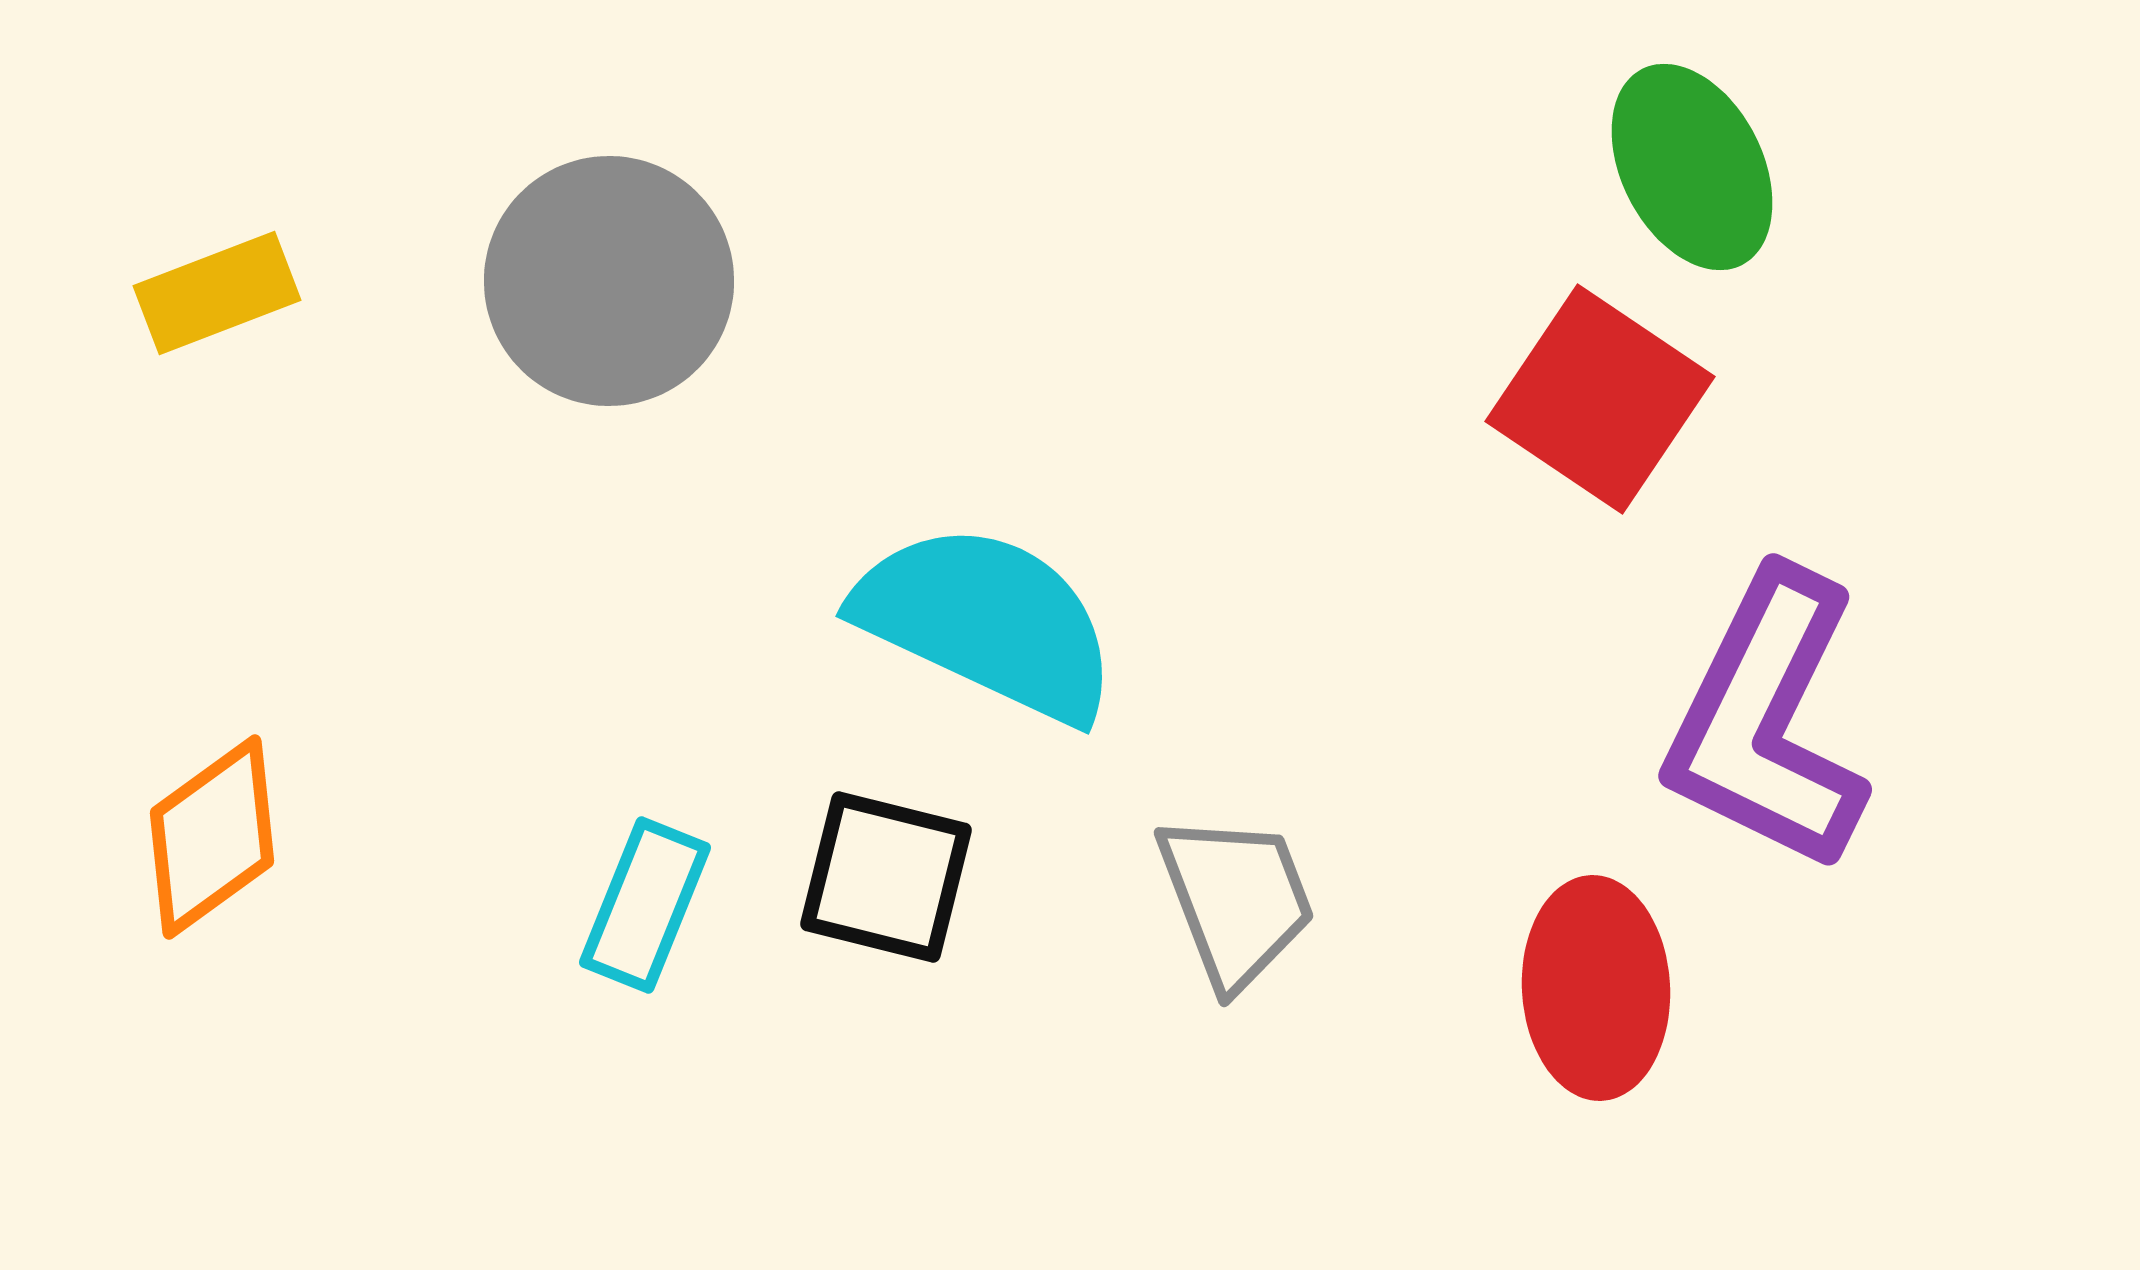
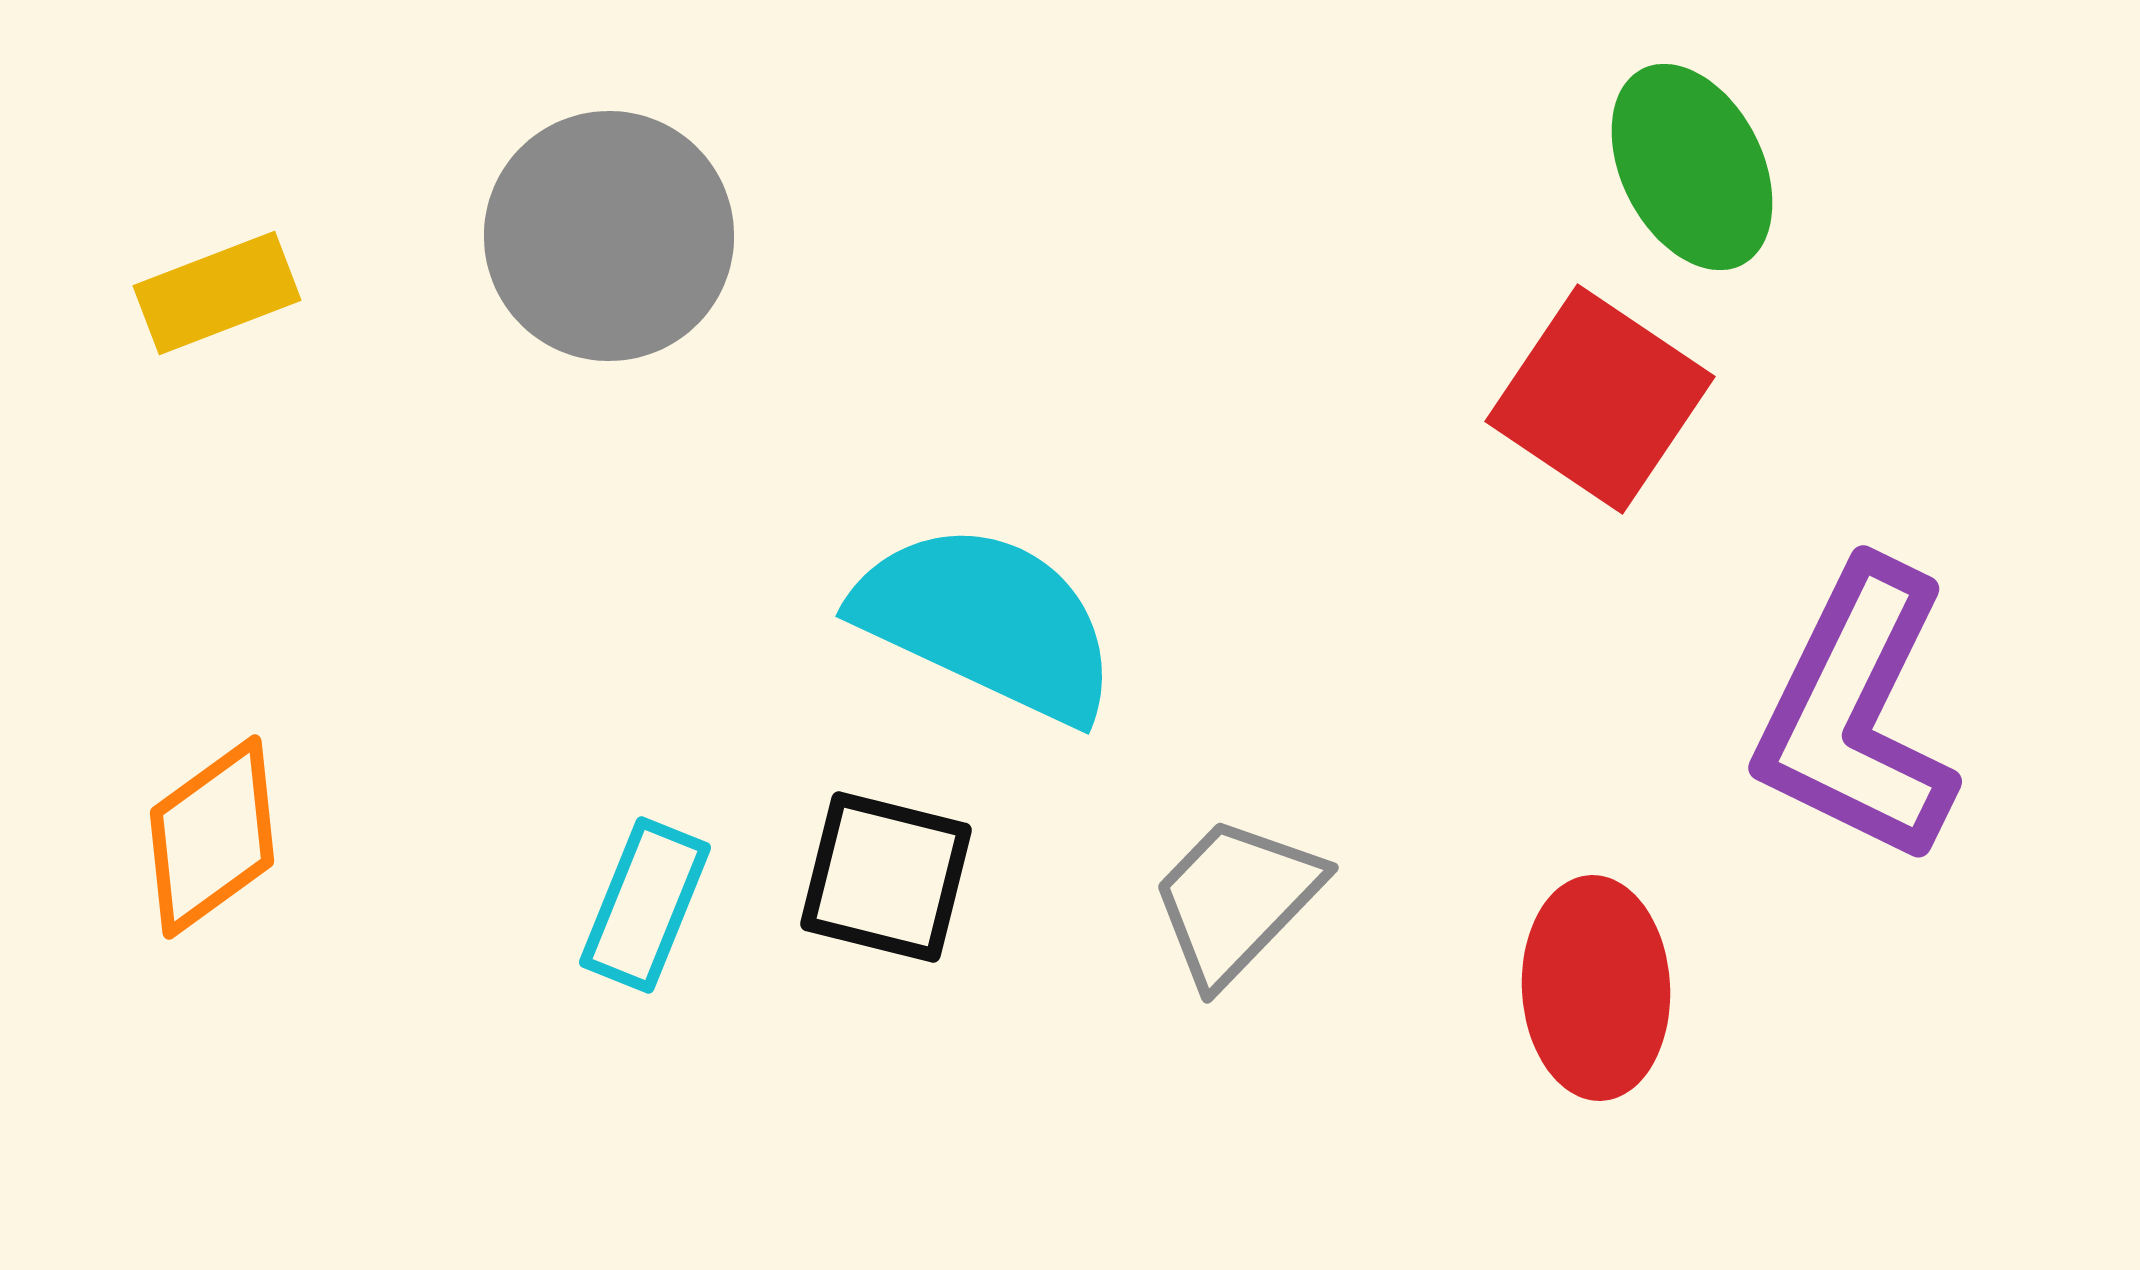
gray circle: moved 45 px up
purple L-shape: moved 90 px right, 8 px up
gray trapezoid: rotated 115 degrees counterclockwise
